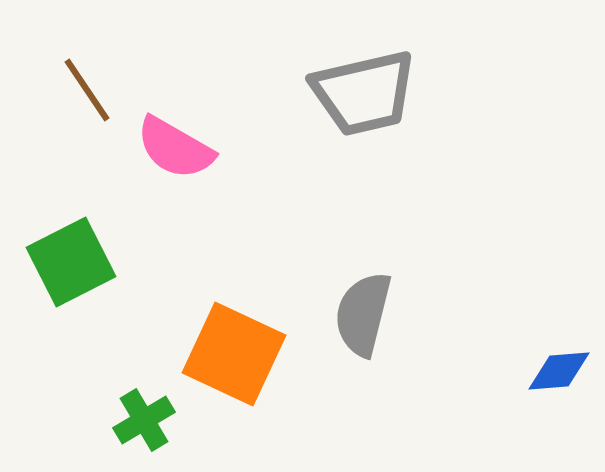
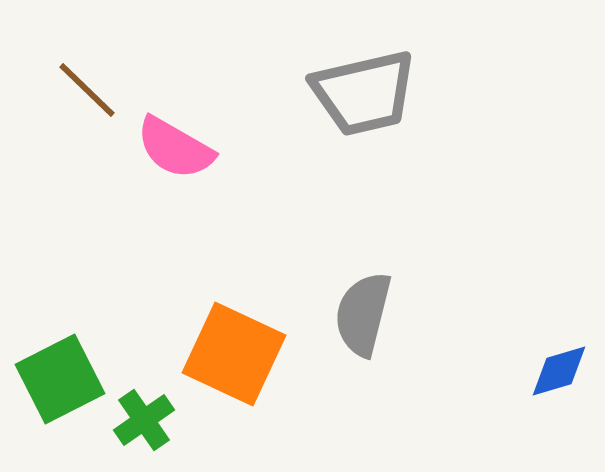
brown line: rotated 12 degrees counterclockwise
green square: moved 11 px left, 117 px down
blue diamond: rotated 12 degrees counterclockwise
green cross: rotated 4 degrees counterclockwise
